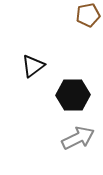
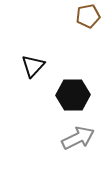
brown pentagon: moved 1 px down
black triangle: rotated 10 degrees counterclockwise
